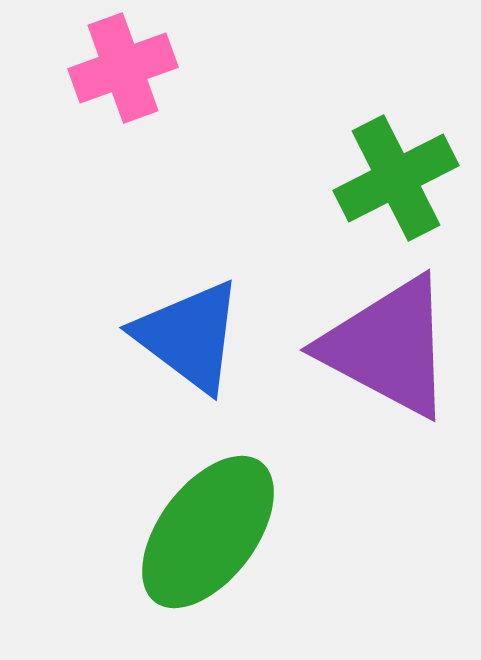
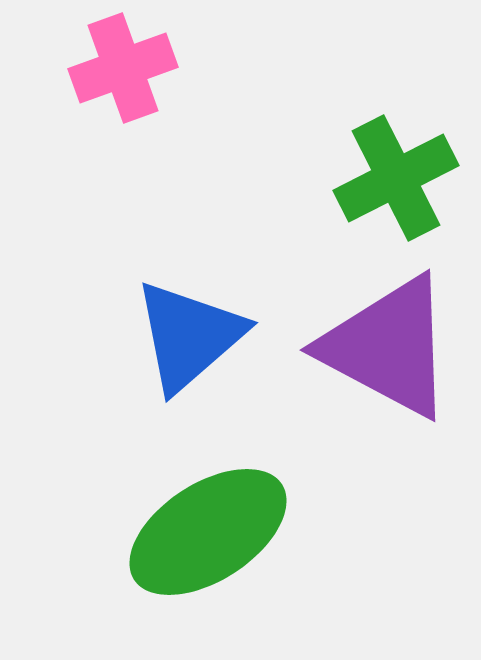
blue triangle: rotated 42 degrees clockwise
green ellipse: rotated 20 degrees clockwise
